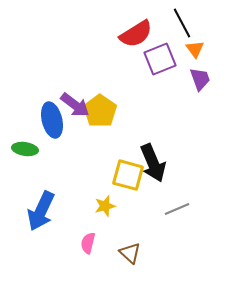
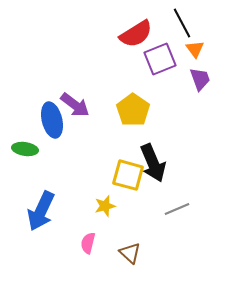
yellow pentagon: moved 33 px right, 1 px up
